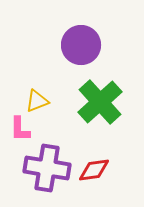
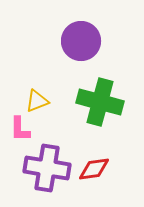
purple circle: moved 4 px up
green cross: rotated 33 degrees counterclockwise
red diamond: moved 1 px up
